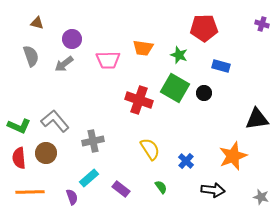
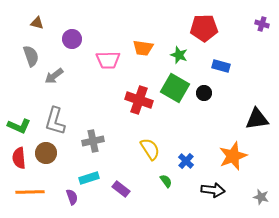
gray arrow: moved 10 px left, 12 px down
gray L-shape: rotated 124 degrees counterclockwise
cyan rectangle: rotated 24 degrees clockwise
green semicircle: moved 5 px right, 6 px up
